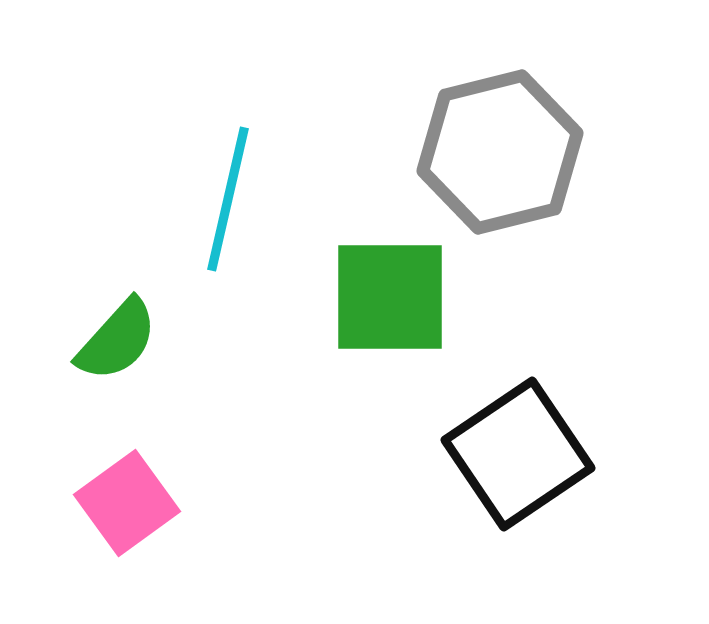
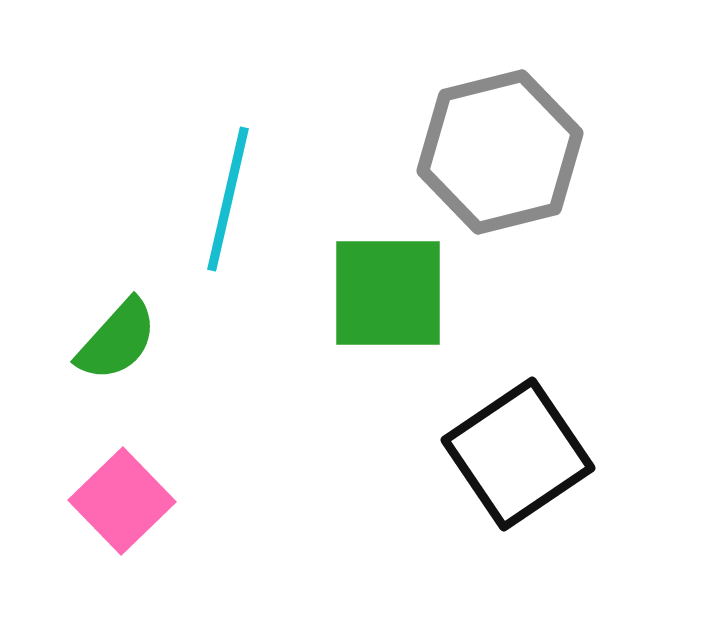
green square: moved 2 px left, 4 px up
pink square: moved 5 px left, 2 px up; rotated 8 degrees counterclockwise
